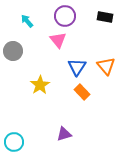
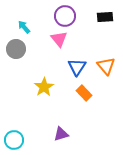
black rectangle: rotated 14 degrees counterclockwise
cyan arrow: moved 3 px left, 6 px down
pink triangle: moved 1 px right, 1 px up
gray circle: moved 3 px right, 2 px up
yellow star: moved 4 px right, 2 px down
orange rectangle: moved 2 px right, 1 px down
purple triangle: moved 3 px left
cyan circle: moved 2 px up
